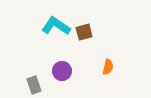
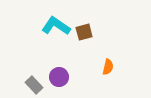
purple circle: moved 3 px left, 6 px down
gray rectangle: rotated 24 degrees counterclockwise
